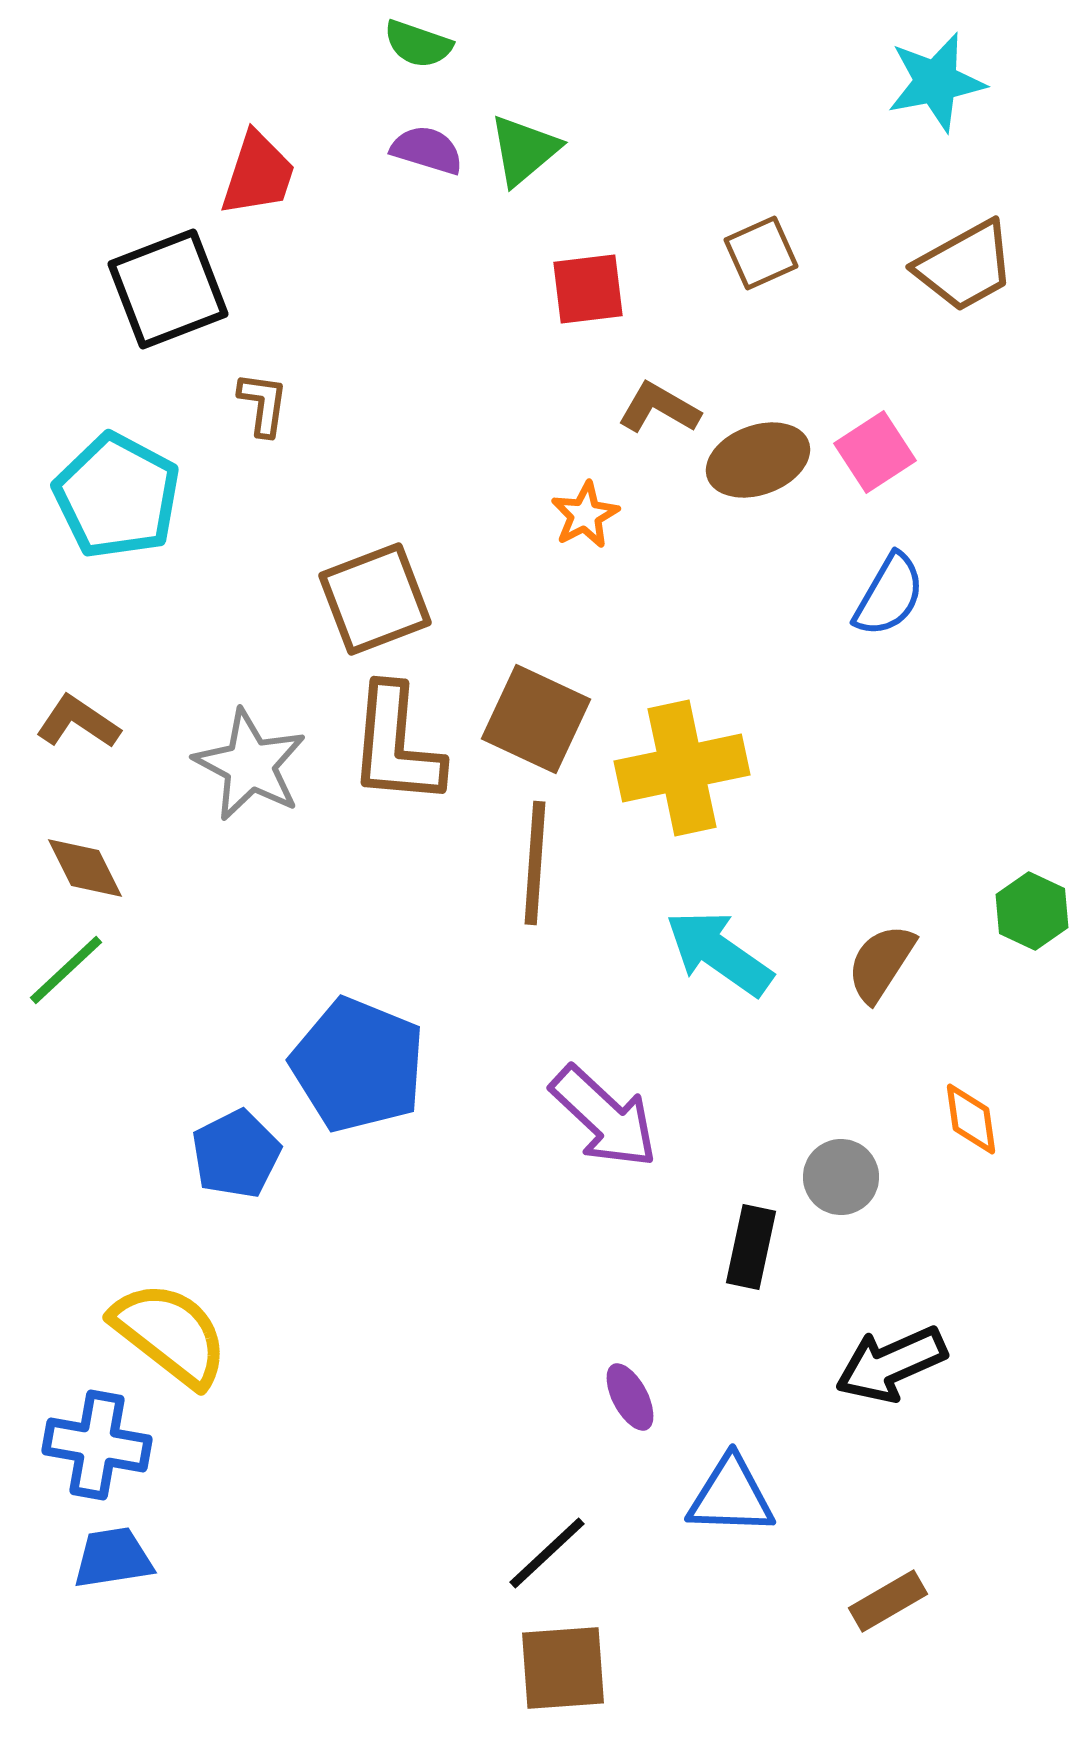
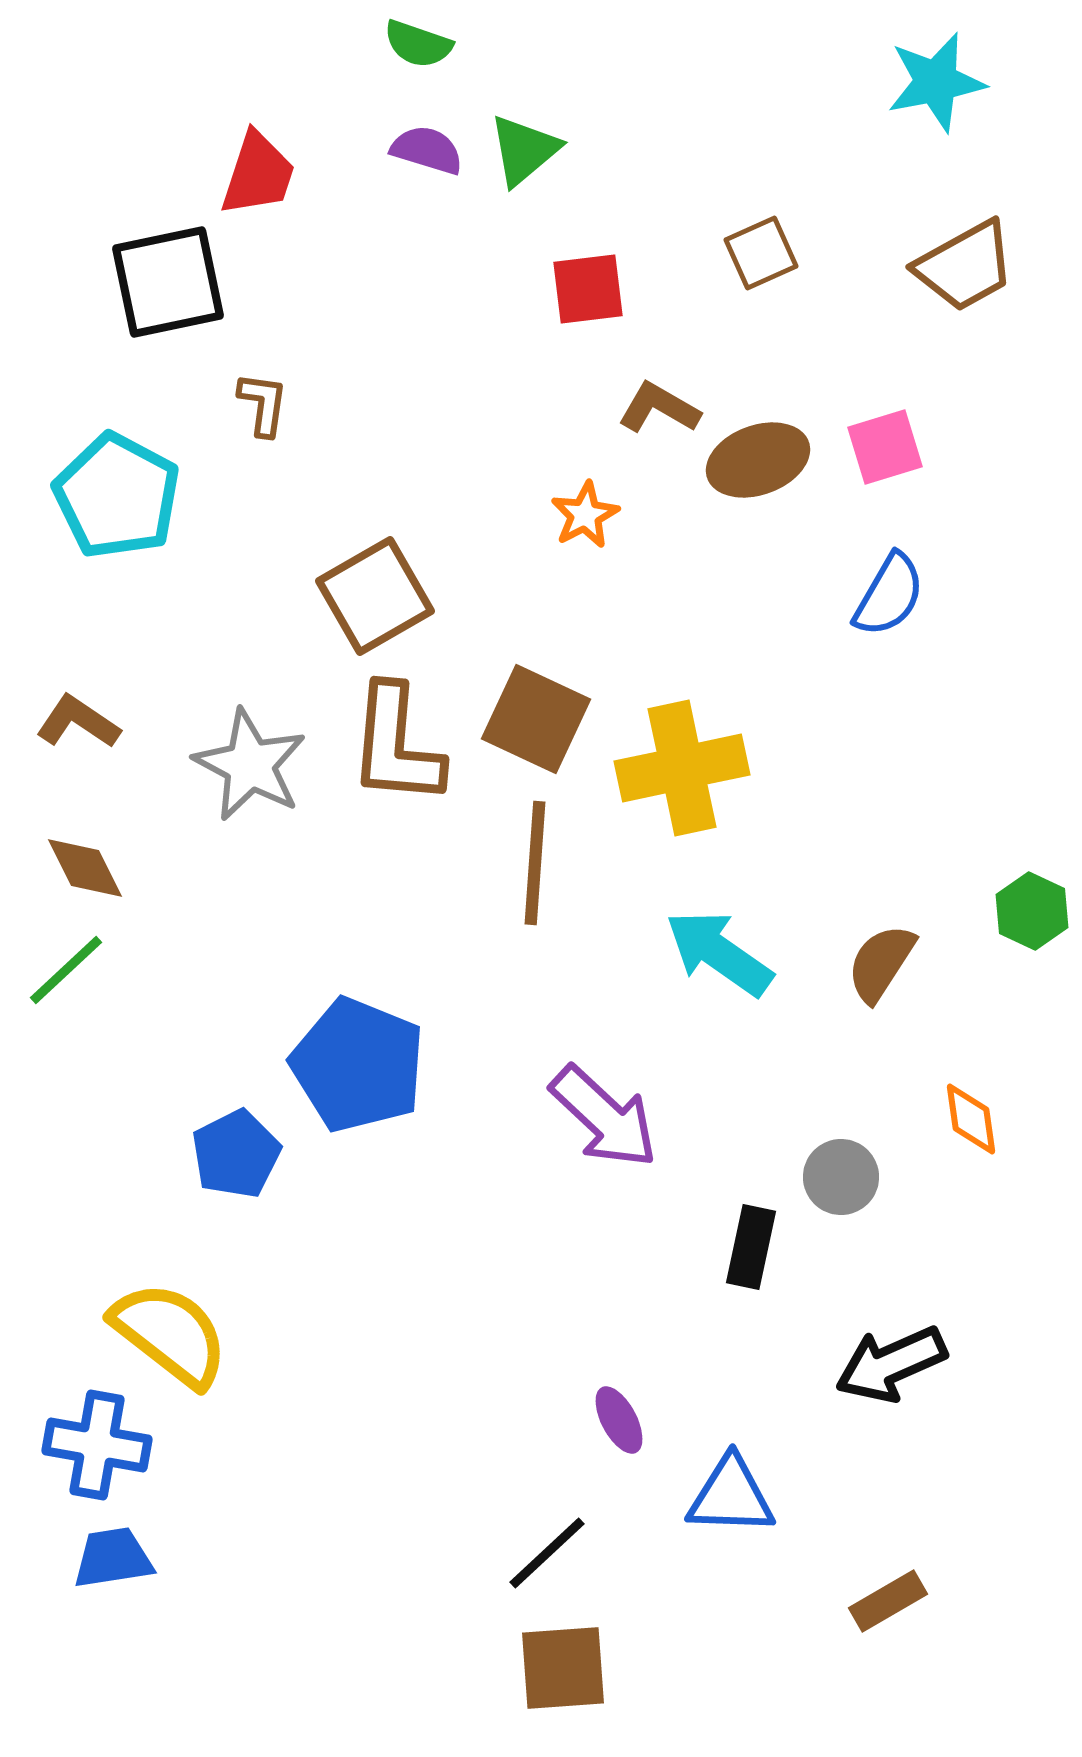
black square at (168, 289): moved 7 px up; rotated 9 degrees clockwise
pink square at (875, 452): moved 10 px right, 5 px up; rotated 16 degrees clockwise
brown square at (375, 599): moved 3 px up; rotated 9 degrees counterclockwise
purple ellipse at (630, 1397): moved 11 px left, 23 px down
